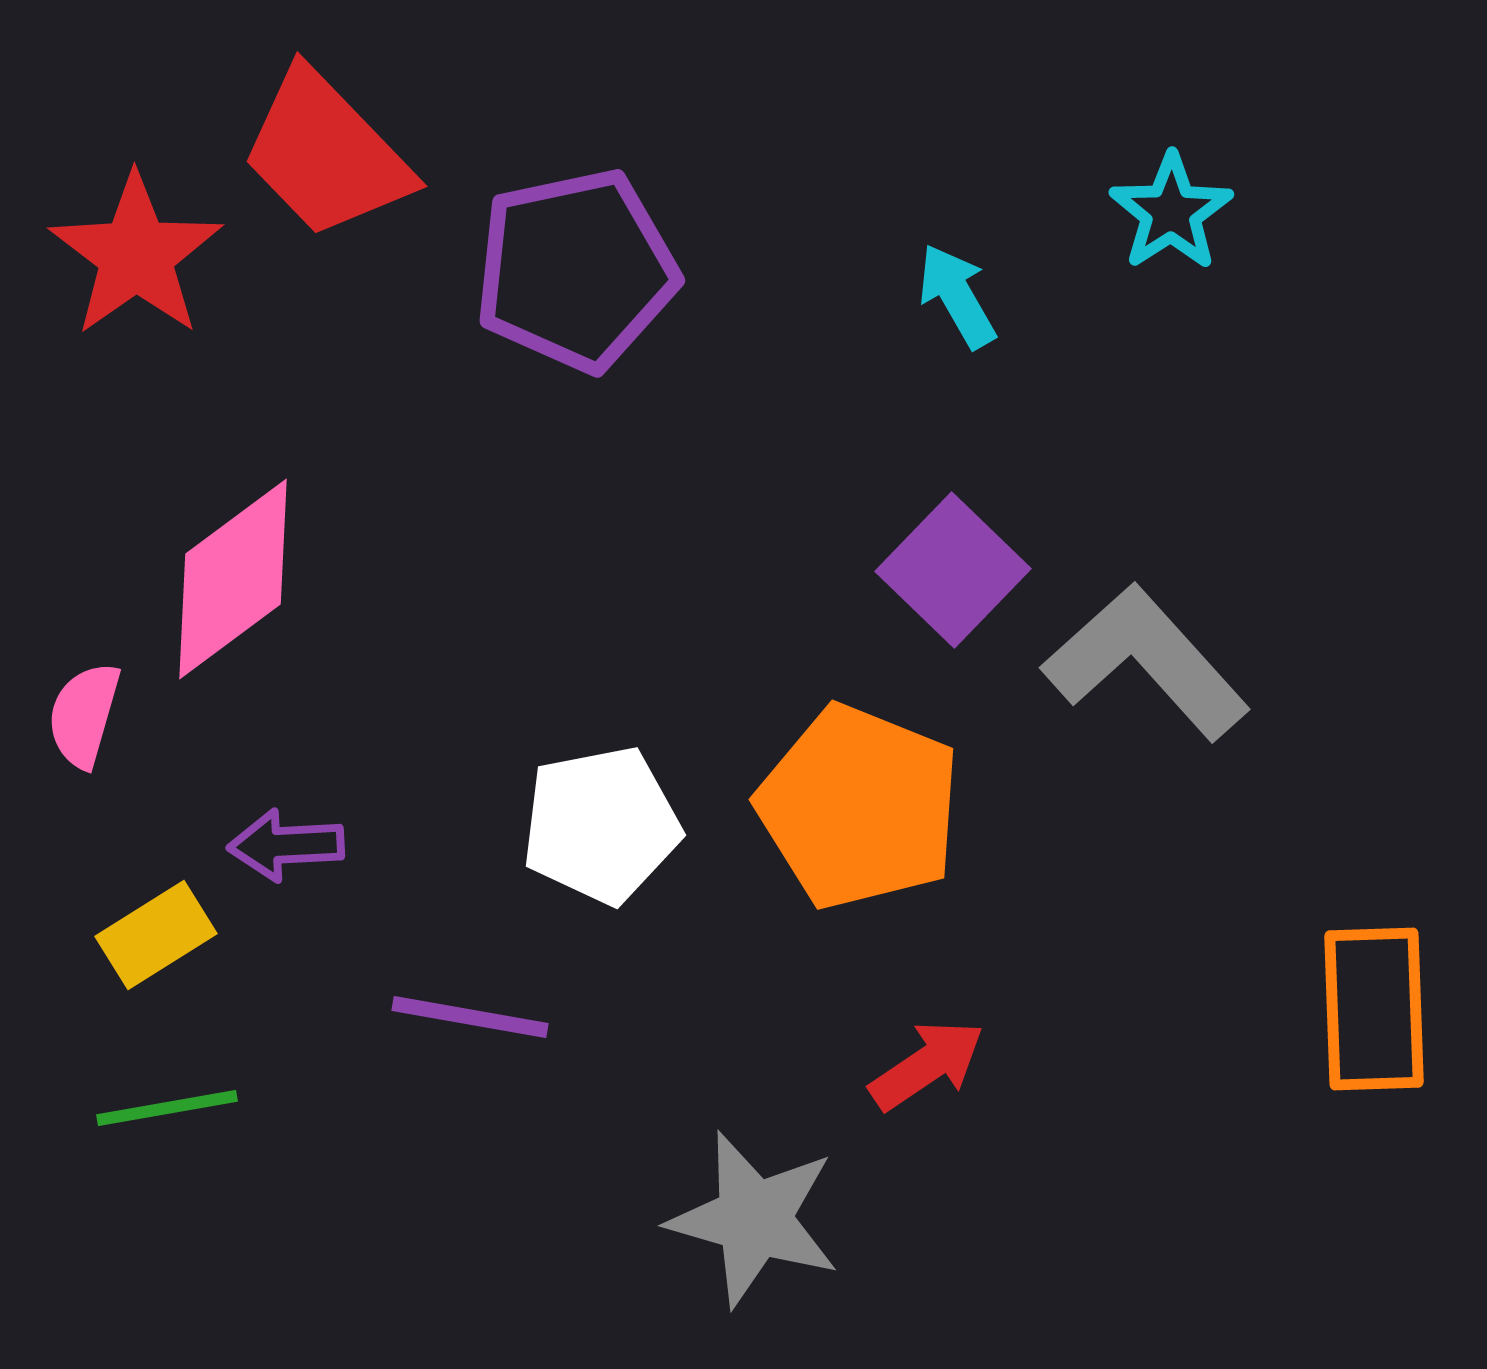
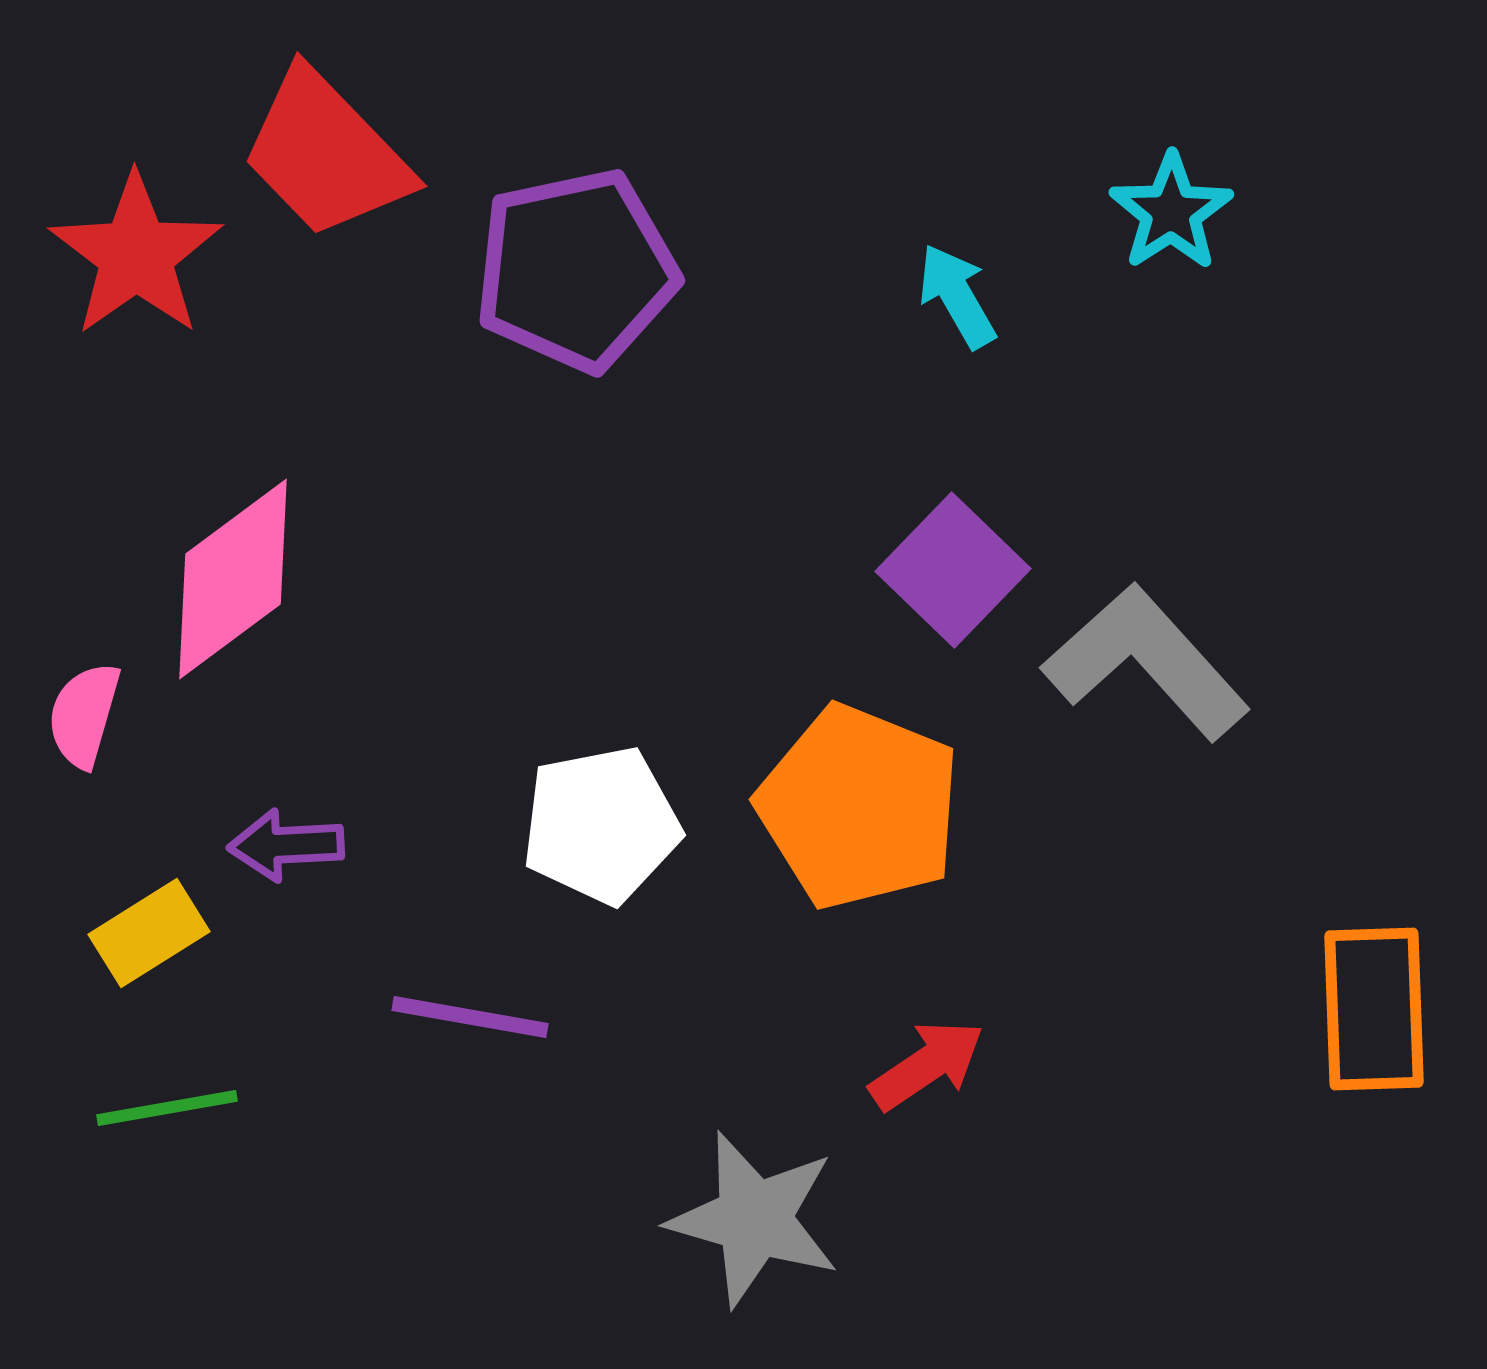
yellow rectangle: moved 7 px left, 2 px up
